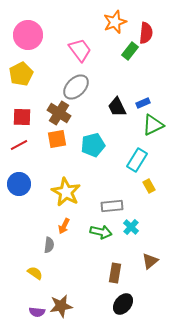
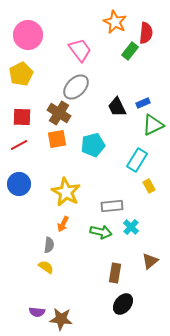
orange star: rotated 25 degrees counterclockwise
orange arrow: moved 1 px left, 2 px up
yellow semicircle: moved 11 px right, 6 px up
brown star: moved 13 px down; rotated 15 degrees clockwise
